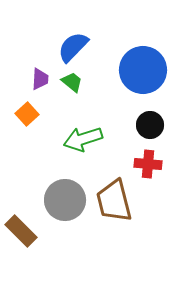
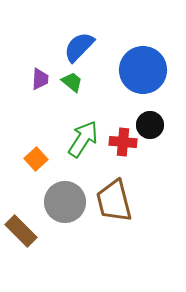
blue semicircle: moved 6 px right
orange square: moved 9 px right, 45 px down
green arrow: rotated 141 degrees clockwise
red cross: moved 25 px left, 22 px up
gray circle: moved 2 px down
